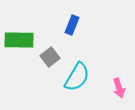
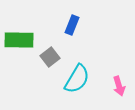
cyan semicircle: moved 2 px down
pink arrow: moved 2 px up
